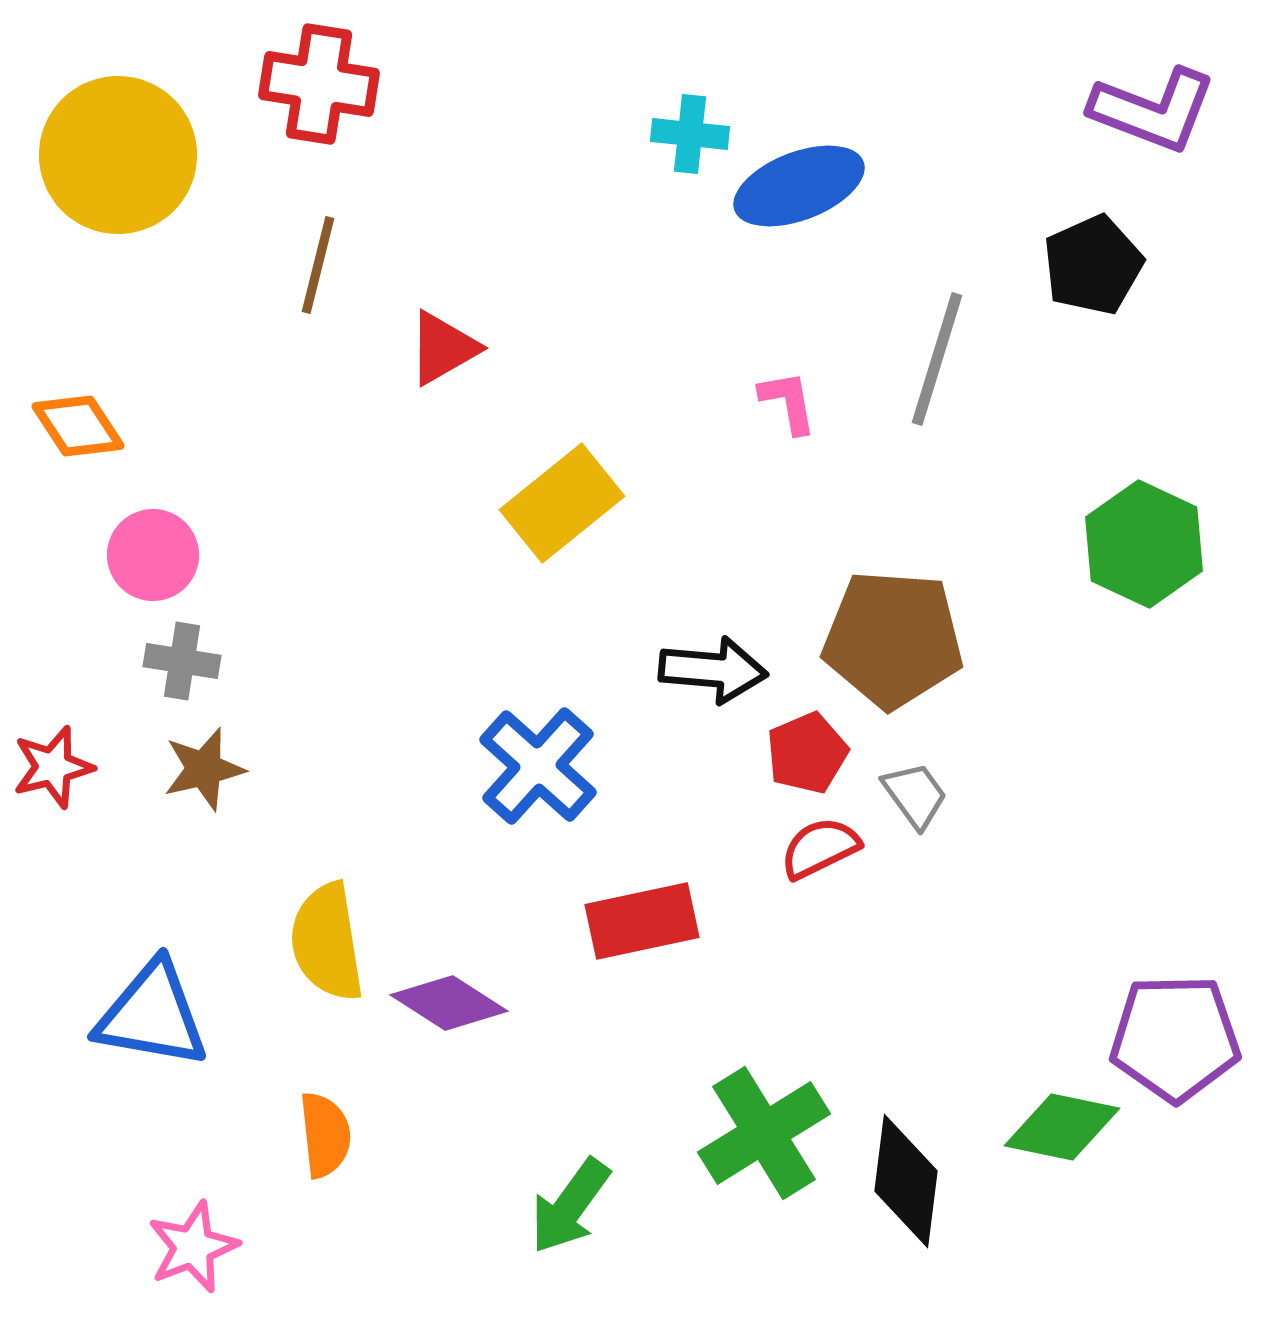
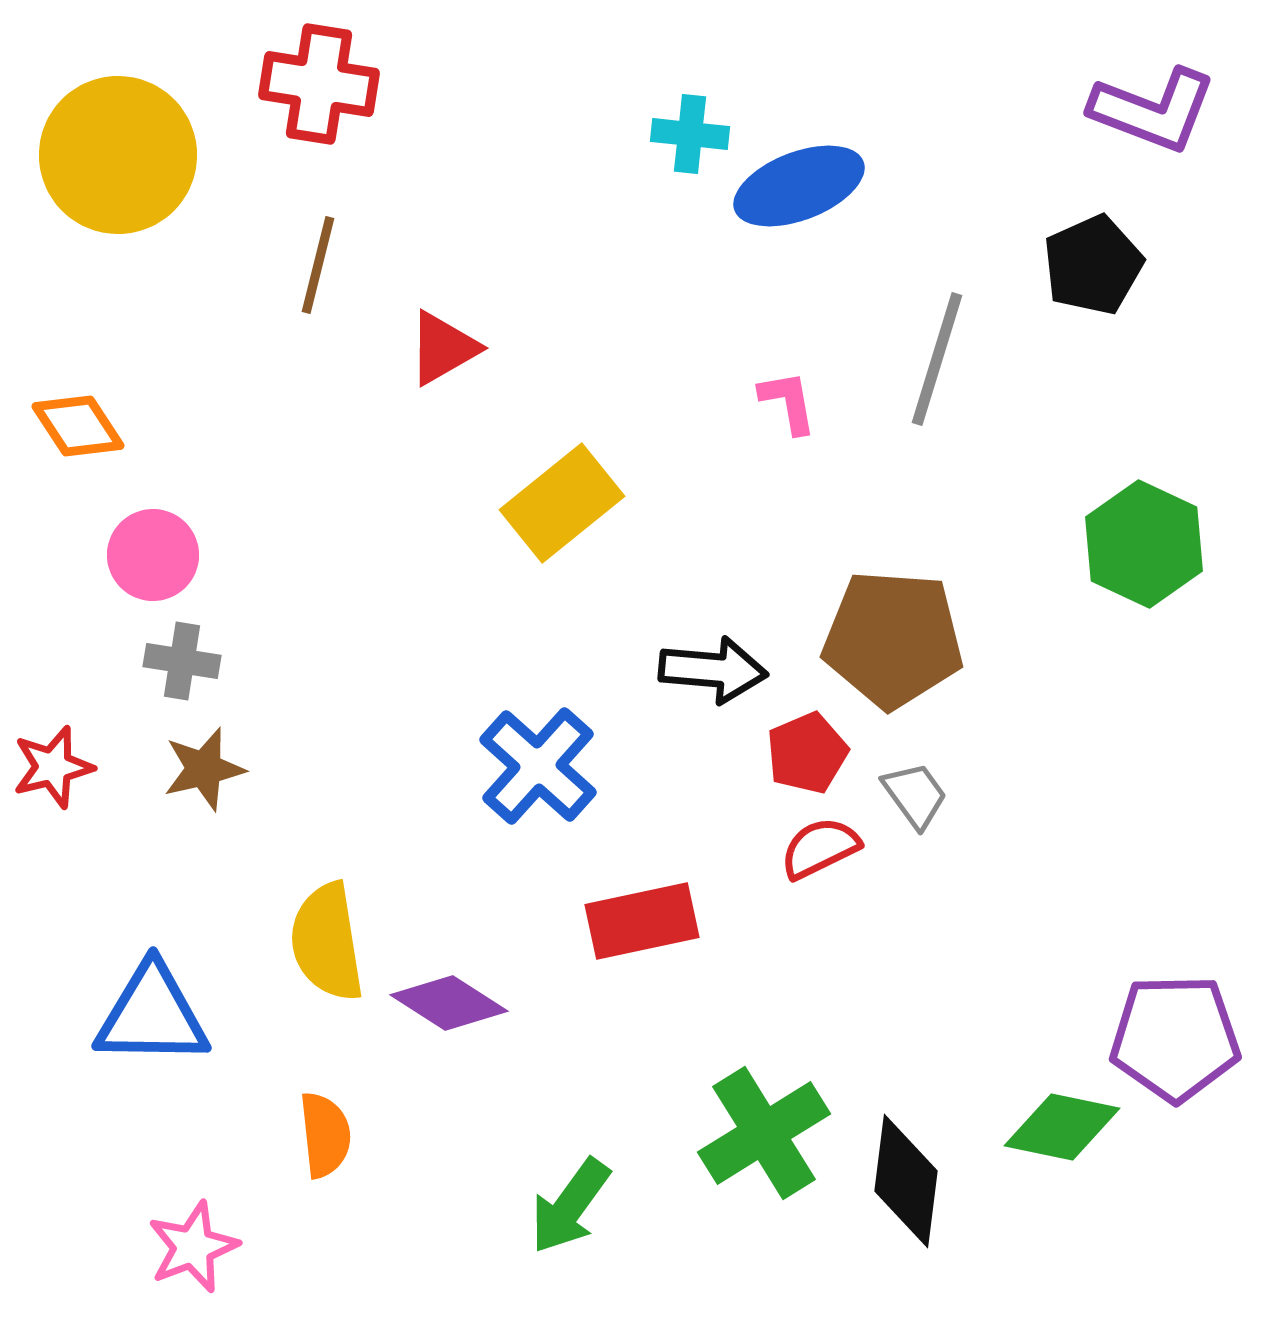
blue triangle: rotated 9 degrees counterclockwise
